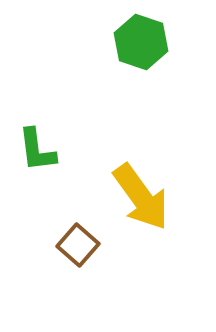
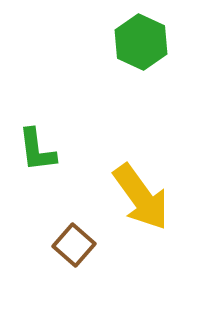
green hexagon: rotated 6 degrees clockwise
brown square: moved 4 px left
